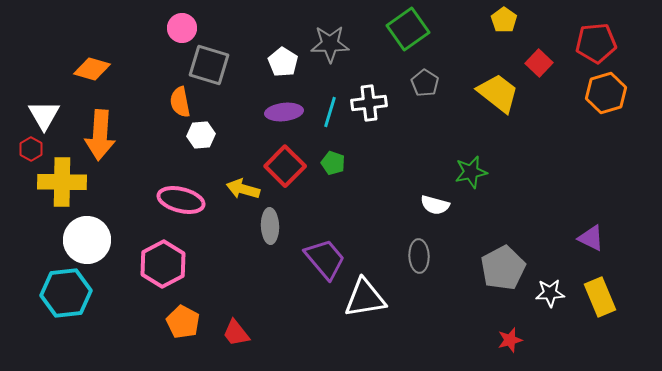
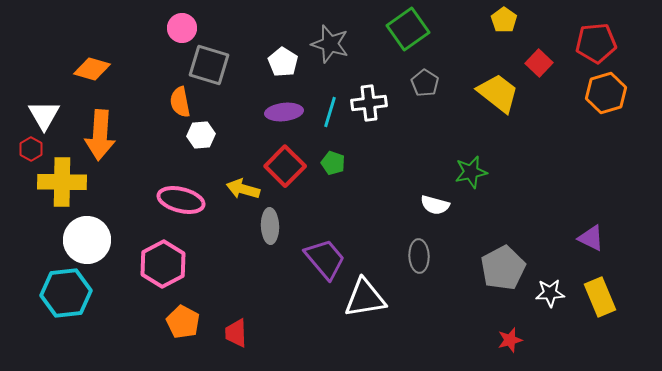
gray star at (330, 44): rotated 18 degrees clockwise
red trapezoid at (236, 333): rotated 36 degrees clockwise
